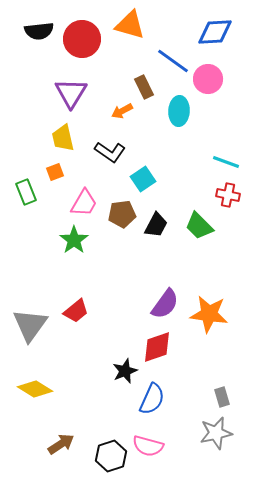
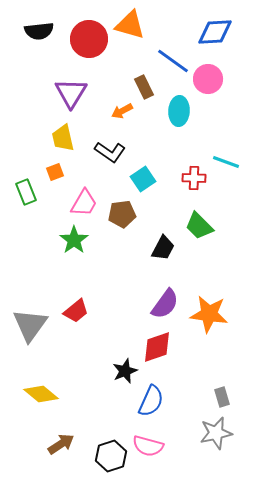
red circle: moved 7 px right
red cross: moved 34 px left, 17 px up; rotated 10 degrees counterclockwise
black trapezoid: moved 7 px right, 23 px down
yellow diamond: moved 6 px right, 5 px down; rotated 8 degrees clockwise
blue semicircle: moved 1 px left, 2 px down
